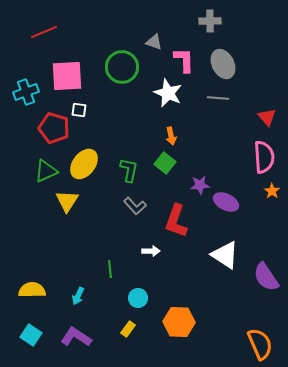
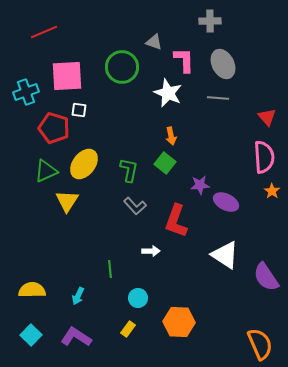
cyan square: rotated 10 degrees clockwise
